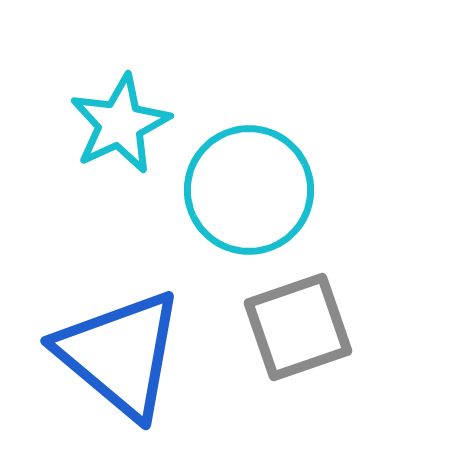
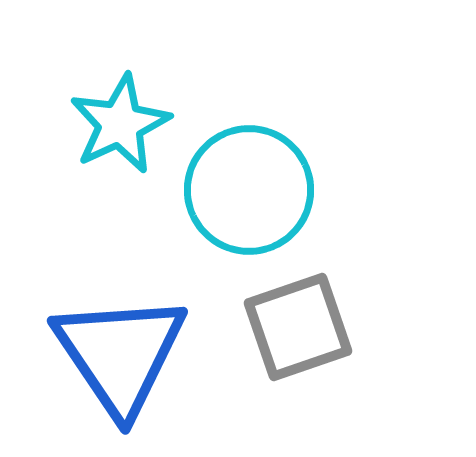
blue triangle: rotated 16 degrees clockwise
